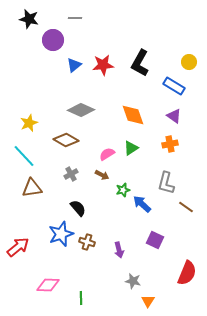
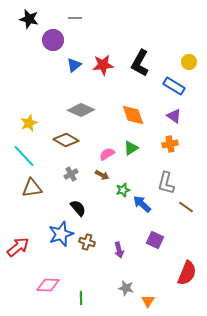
gray star: moved 7 px left, 7 px down
